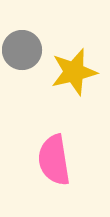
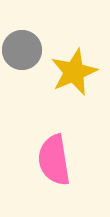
yellow star: rotated 9 degrees counterclockwise
